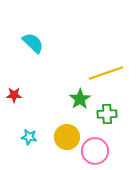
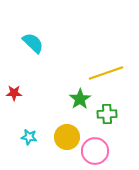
red star: moved 2 px up
